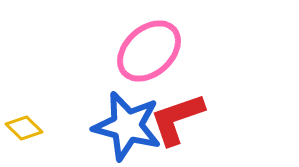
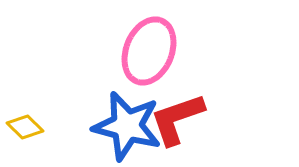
pink ellipse: rotated 26 degrees counterclockwise
yellow diamond: moved 1 px right, 1 px up
